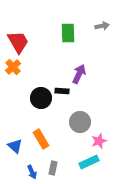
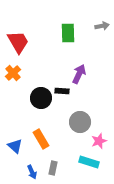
orange cross: moved 6 px down
cyan rectangle: rotated 42 degrees clockwise
